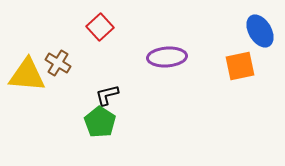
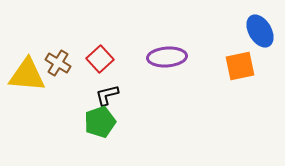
red square: moved 32 px down
green pentagon: rotated 20 degrees clockwise
